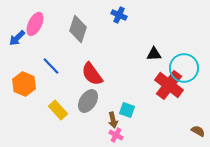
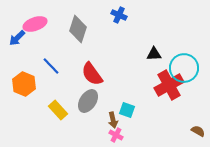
pink ellipse: rotated 45 degrees clockwise
red cross: rotated 24 degrees clockwise
